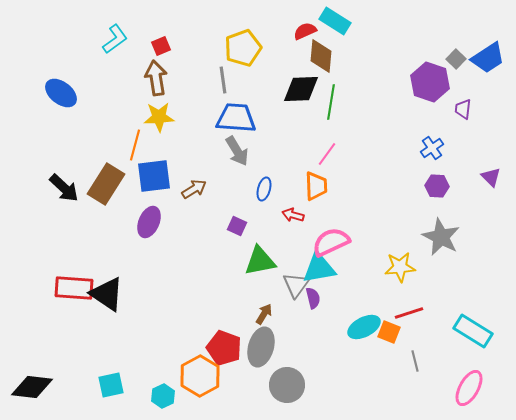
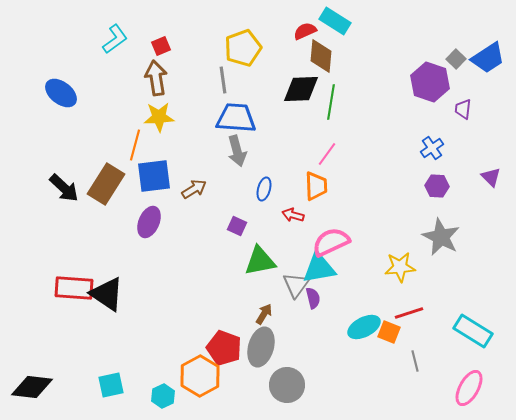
gray arrow at (237, 151): rotated 16 degrees clockwise
